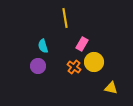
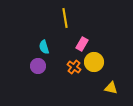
cyan semicircle: moved 1 px right, 1 px down
